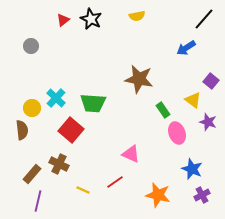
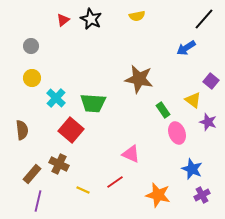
yellow circle: moved 30 px up
